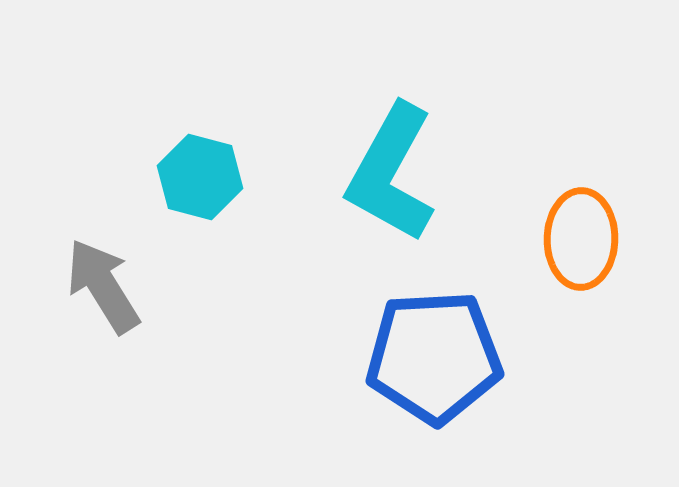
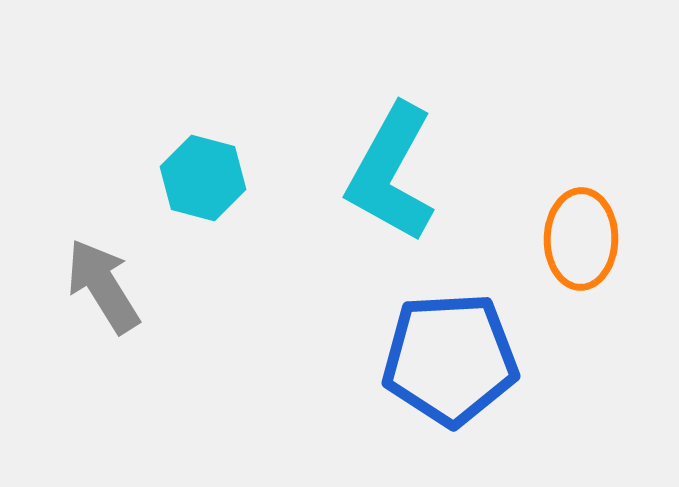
cyan hexagon: moved 3 px right, 1 px down
blue pentagon: moved 16 px right, 2 px down
